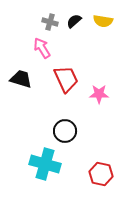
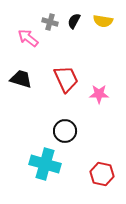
black semicircle: rotated 21 degrees counterclockwise
pink arrow: moved 14 px left, 10 px up; rotated 20 degrees counterclockwise
red hexagon: moved 1 px right
